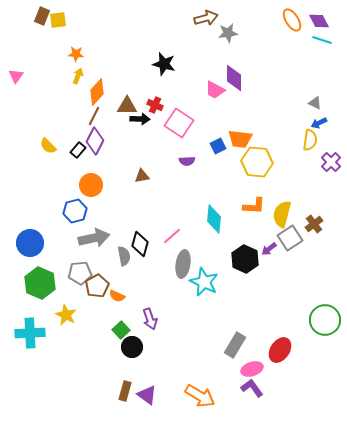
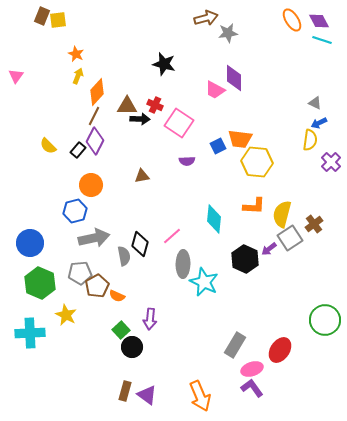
orange star at (76, 54): rotated 21 degrees clockwise
gray ellipse at (183, 264): rotated 8 degrees counterclockwise
purple arrow at (150, 319): rotated 25 degrees clockwise
orange arrow at (200, 396): rotated 36 degrees clockwise
